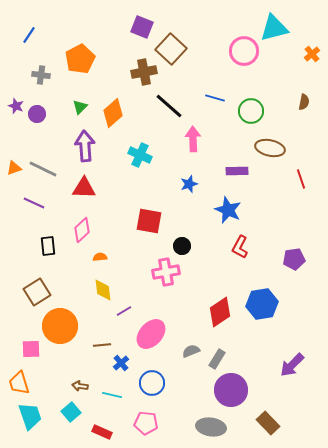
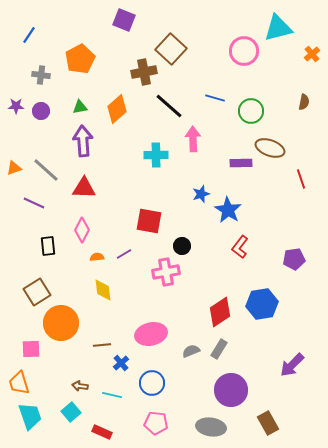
purple square at (142, 27): moved 18 px left, 7 px up
cyan triangle at (274, 28): moved 4 px right
purple star at (16, 106): rotated 21 degrees counterclockwise
green triangle at (80, 107): rotated 35 degrees clockwise
orange diamond at (113, 113): moved 4 px right, 4 px up
purple circle at (37, 114): moved 4 px right, 3 px up
purple arrow at (85, 146): moved 2 px left, 5 px up
brown ellipse at (270, 148): rotated 8 degrees clockwise
cyan cross at (140, 155): moved 16 px right; rotated 25 degrees counterclockwise
gray line at (43, 169): moved 3 px right, 1 px down; rotated 16 degrees clockwise
purple rectangle at (237, 171): moved 4 px right, 8 px up
blue star at (189, 184): moved 12 px right, 10 px down
blue star at (228, 210): rotated 8 degrees clockwise
pink diamond at (82, 230): rotated 20 degrees counterclockwise
red L-shape at (240, 247): rotated 10 degrees clockwise
orange semicircle at (100, 257): moved 3 px left
purple line at (124, 311): moved 57 px up
orange circle at (60, 326): moved 1 px right, 3 px up
pink ellipse at (151, 334): rotated 36 degrees clockwise
gray rectangle at (217, 359): moved 2 px right, 10 px up
pink pentagon at (146, 423): moved 10 px right
brown rectangle at (268, 423): rotated 15 degrees clockwise
